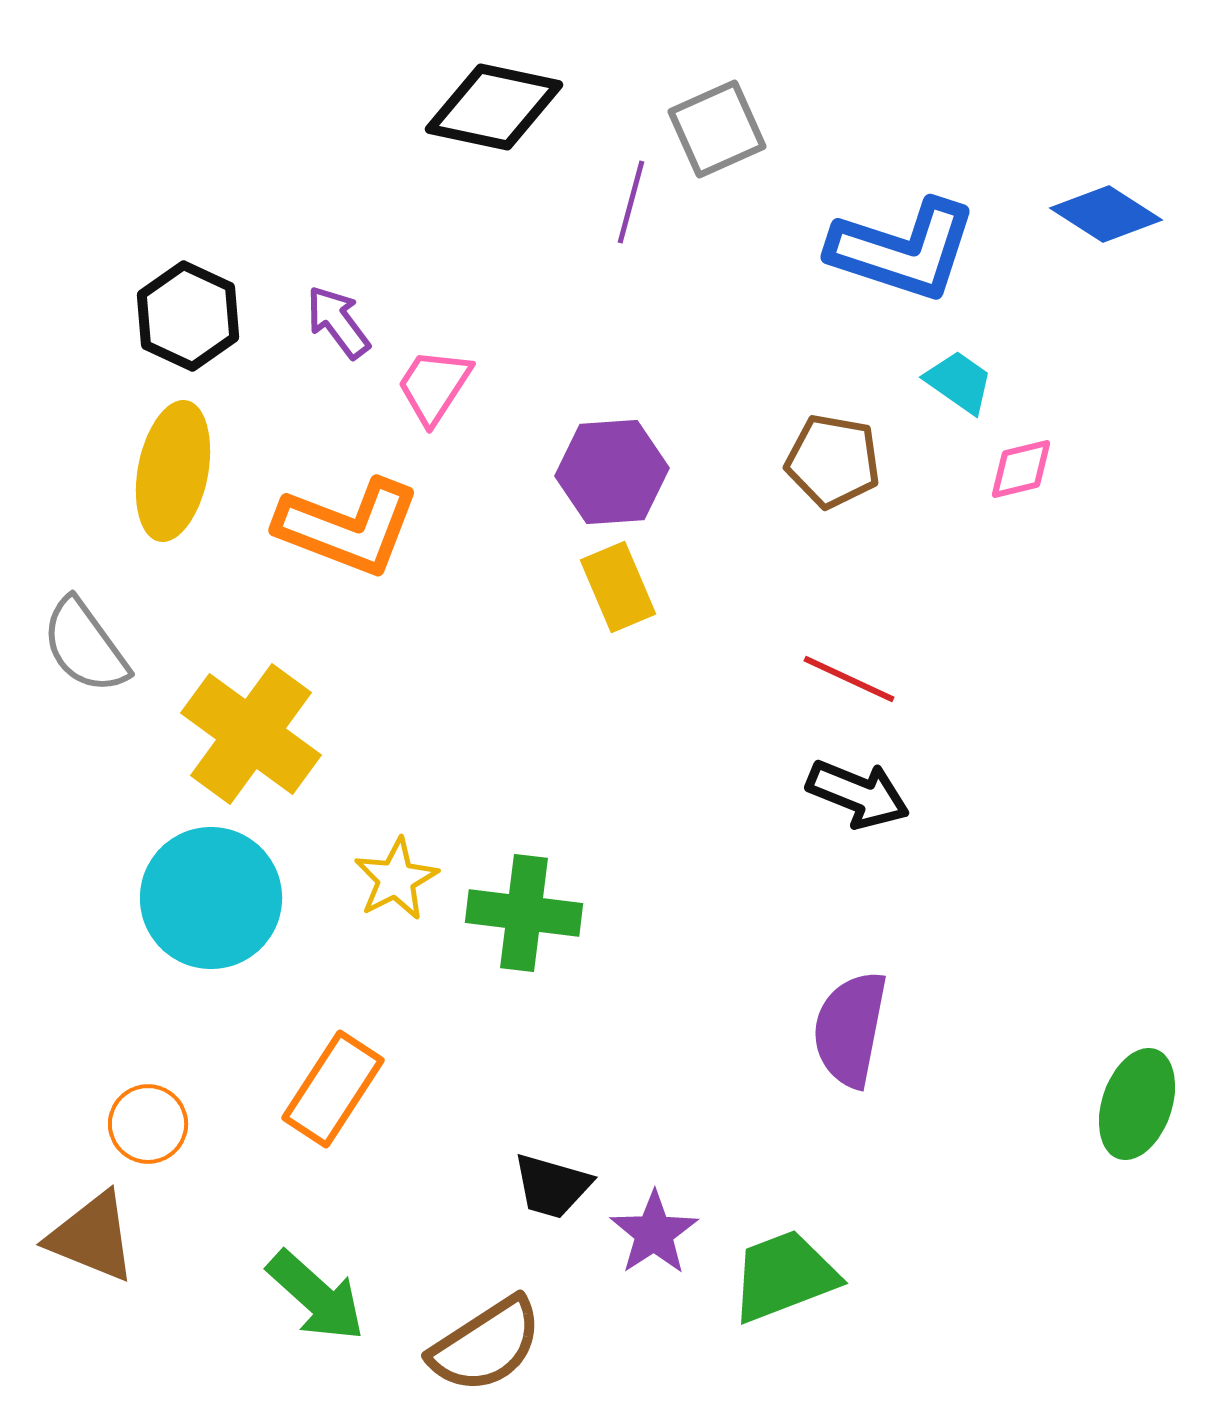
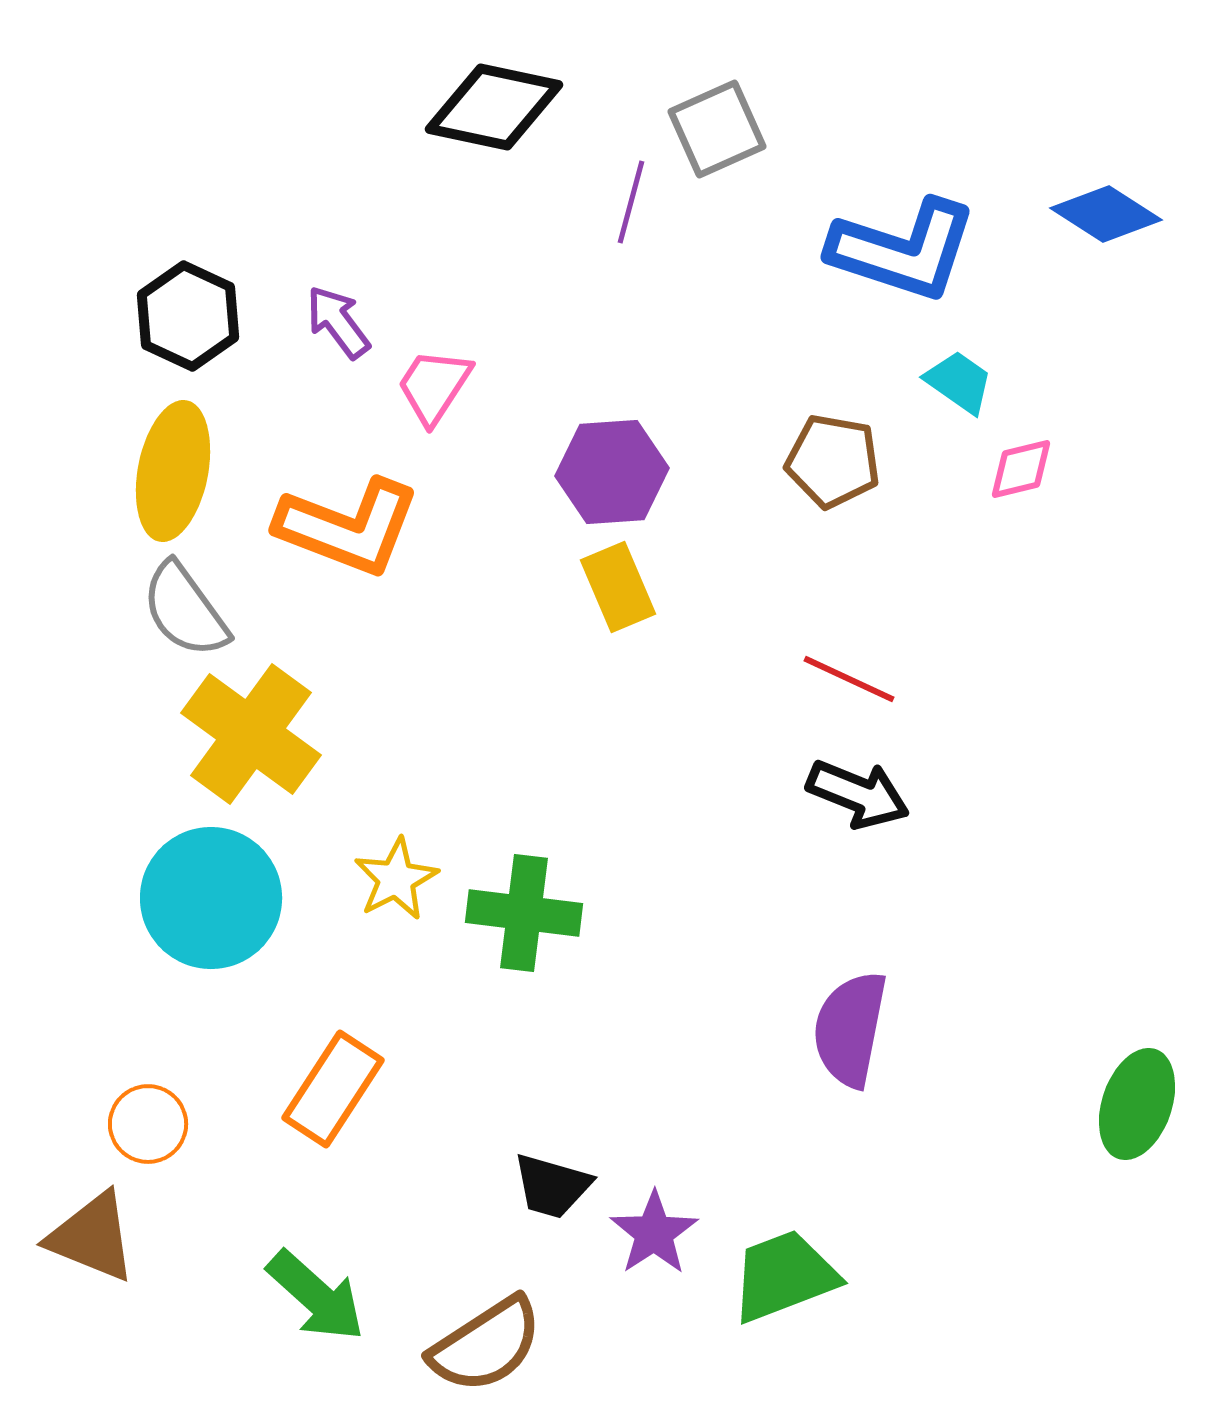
gray semicircle: moved 100 px right, 36 px up
